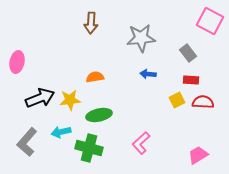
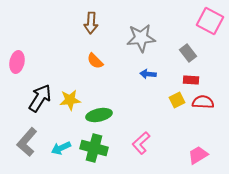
orange semicircle: moved 16 px up; rotated 126 degrees counterclockwise
black arrow: rotated 36 degrees counterclockwise
cyan arrow: moved 16 px down; rotated 12 degrees counterclockwise
green cross: moved 5 px right
